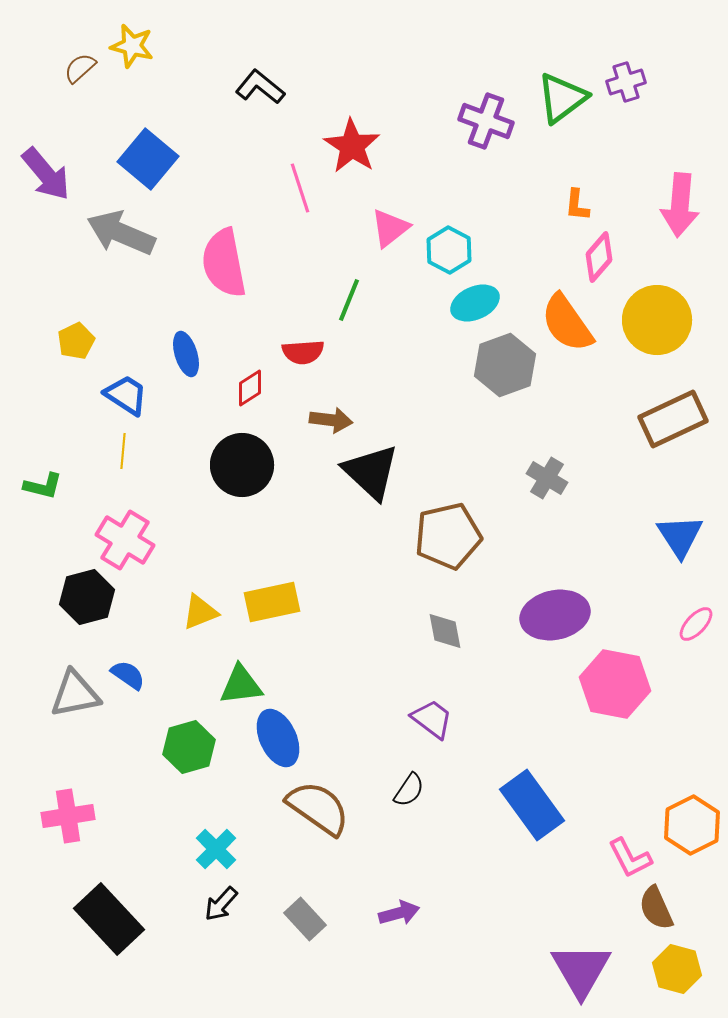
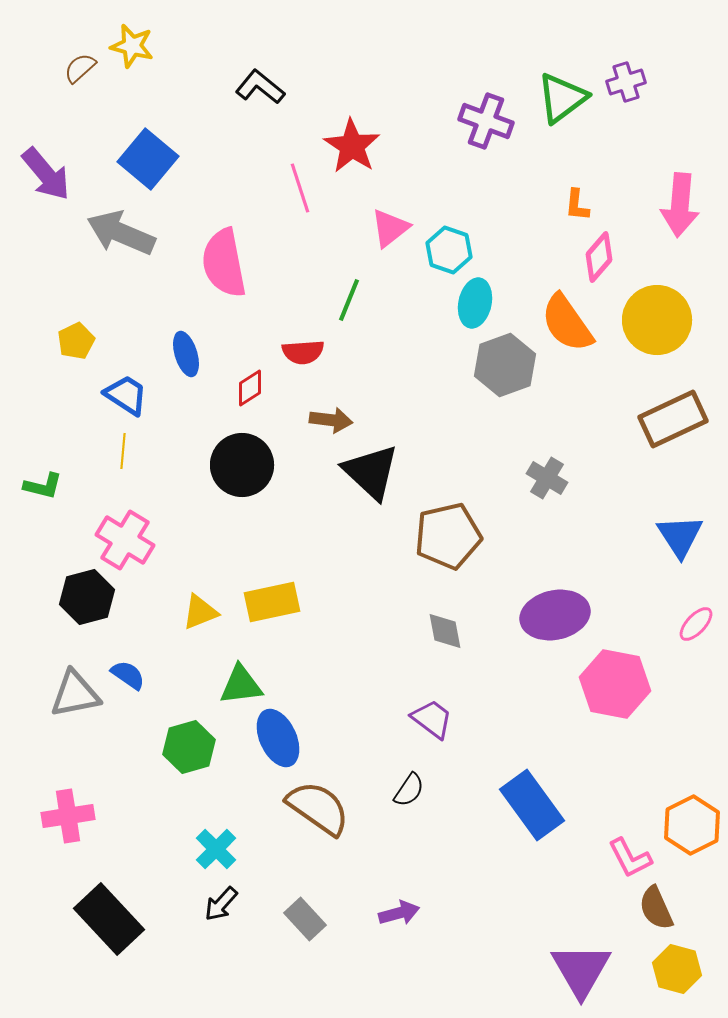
cyan hexagon at (449, 250): rotated 9 degrees counterclockwise
cyan ellipse at (475, 303): rotated 54 degrees counterclockwise
